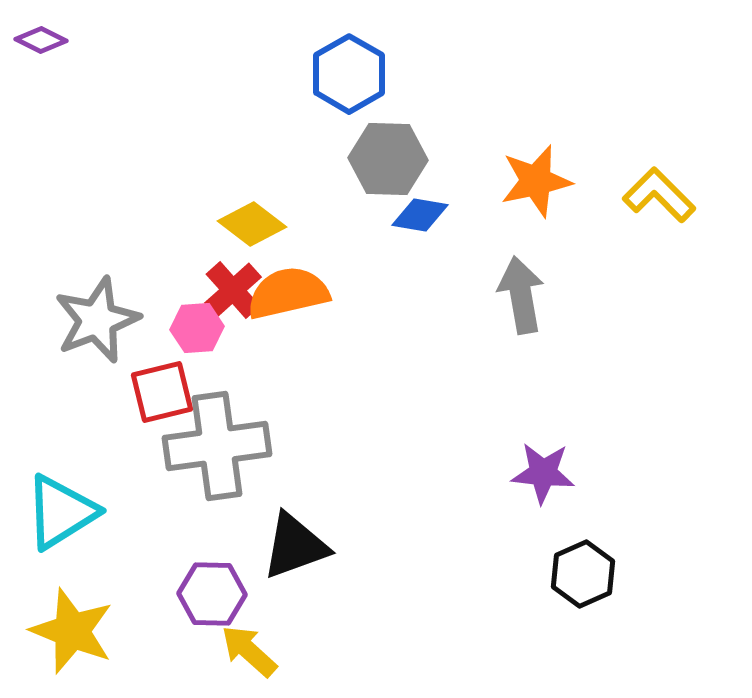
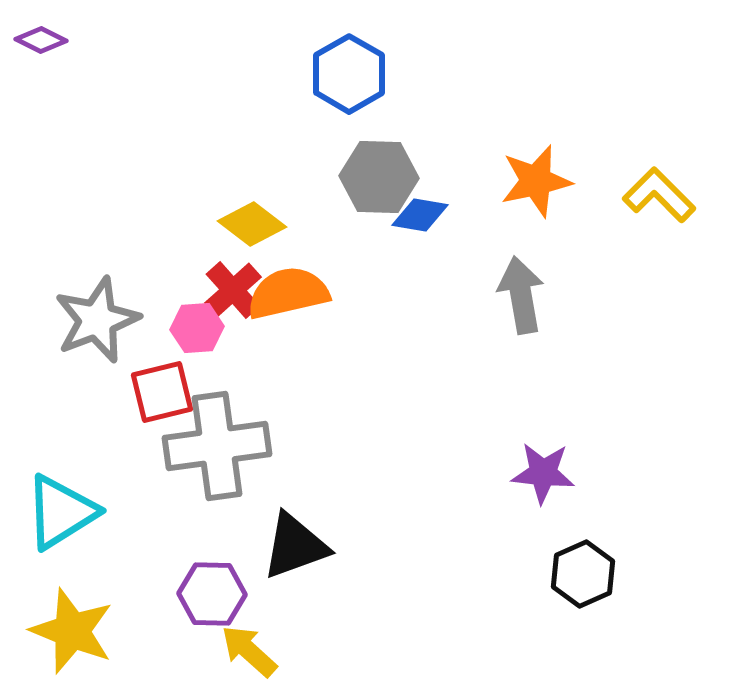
gray hexagon: moved 9 px left, 18 px down
